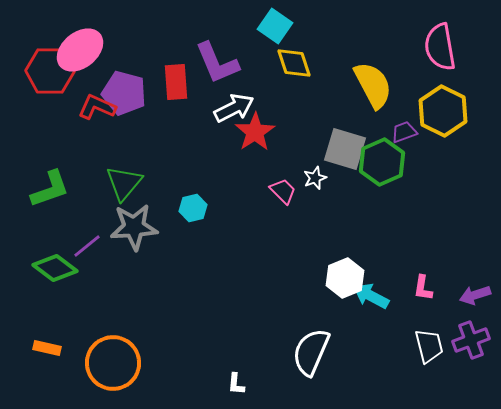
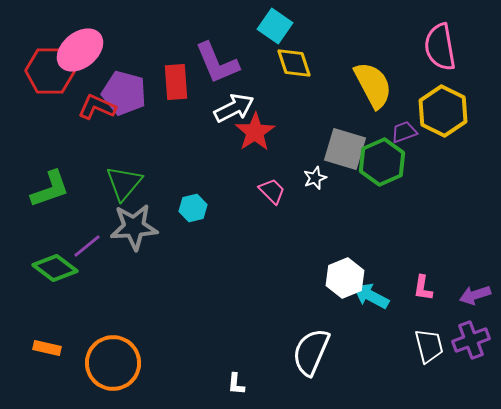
pink trapezoid: moved 11 px left
